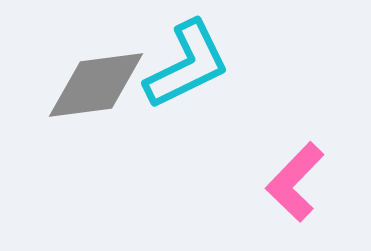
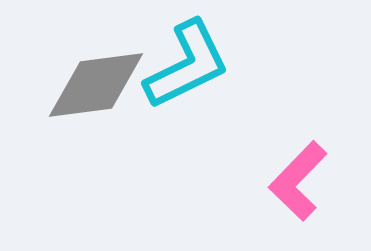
pink L-shape: moved 3 px right, 1 px up
